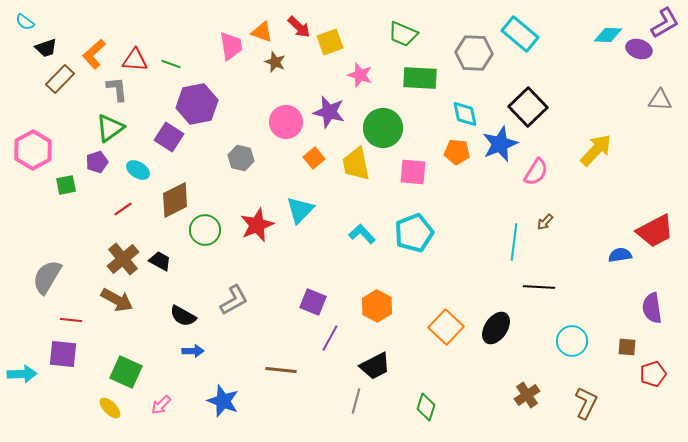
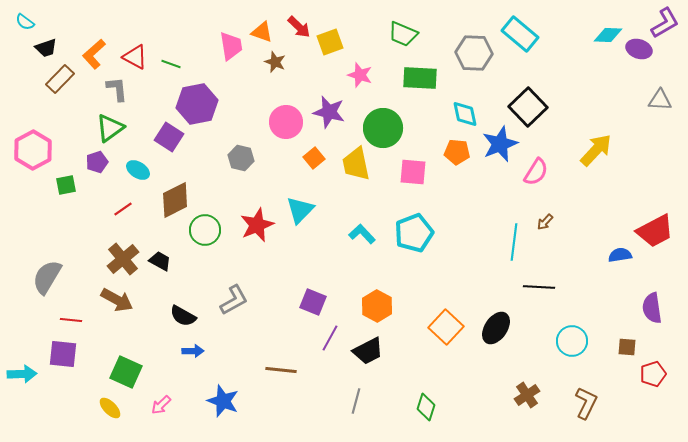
red triangle at (135, 60): moved 3 px up; rotated 24 degrees clockwise
black trapezoid at (375, 366): moved 7 px left, 15 px up
